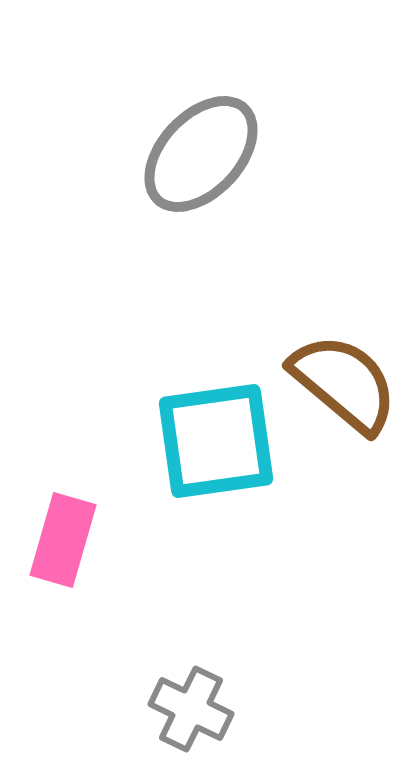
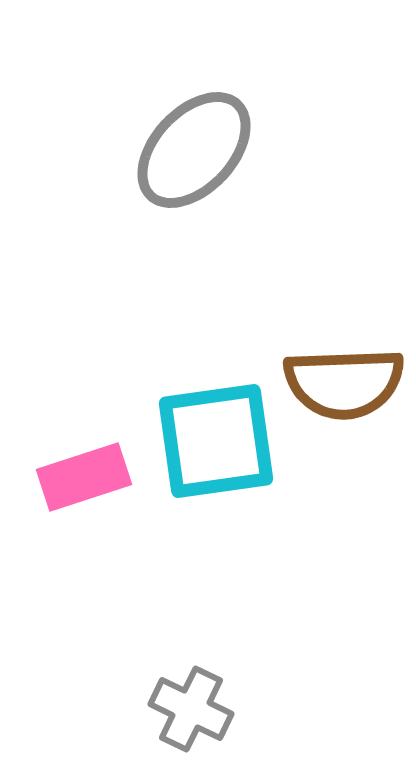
gray ellipse: moved 7 px left, 4 px up
brown semicircle: rotated 138 degrees clockwise
pink rectangle: moved 21 px right, 63 px up; rotated 56 degrees clockwise
